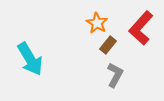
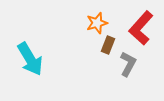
orange star: rotated 25 degrees clockwise
brown rectangle: rotated 18 degrees counterclockwise
gray L-shape: moved 13 px right, 11 px up
